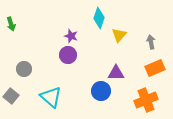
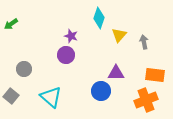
green arrow: rotated 72 degrees clockwise
gray arrow: moved 7 px left
purple circle: moved 2 px left
orange rectangle: moved 7 px down; rotated 30 degrees clockwise
